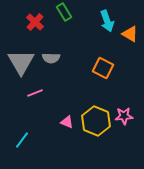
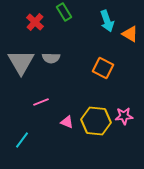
pink line: moved 6 px right, 9 px down
yellow hexagon: rotated 16 degrees counterclockwise
